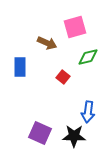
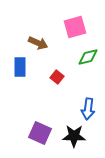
brown arrow: moved 9 px left
red square: moved 6 px left
blue arrow: moved 3 px up
